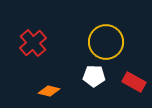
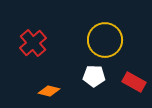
yellow circle: moved 1 px left, 2 px up
